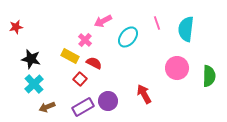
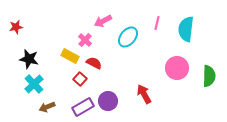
pink line: rotated 32 degrees clockwise
black star: moved 2 px left
